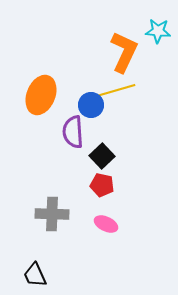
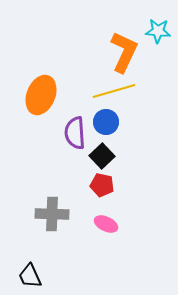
blue circle: moved 15 px right, 17 px down
purple semicircle: moved 2 px right, 1 px down
black trapezoid: moved 5 px left, 1 px down
